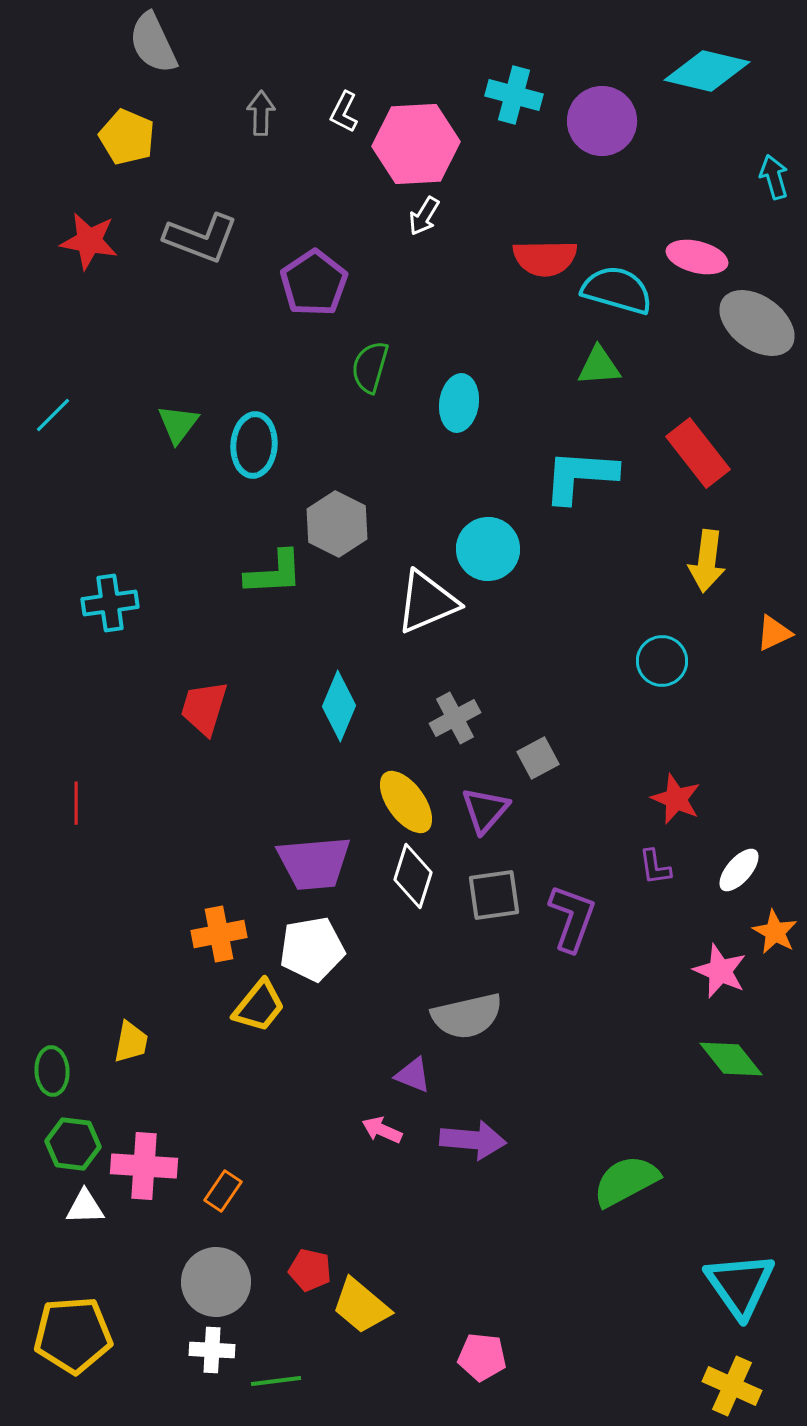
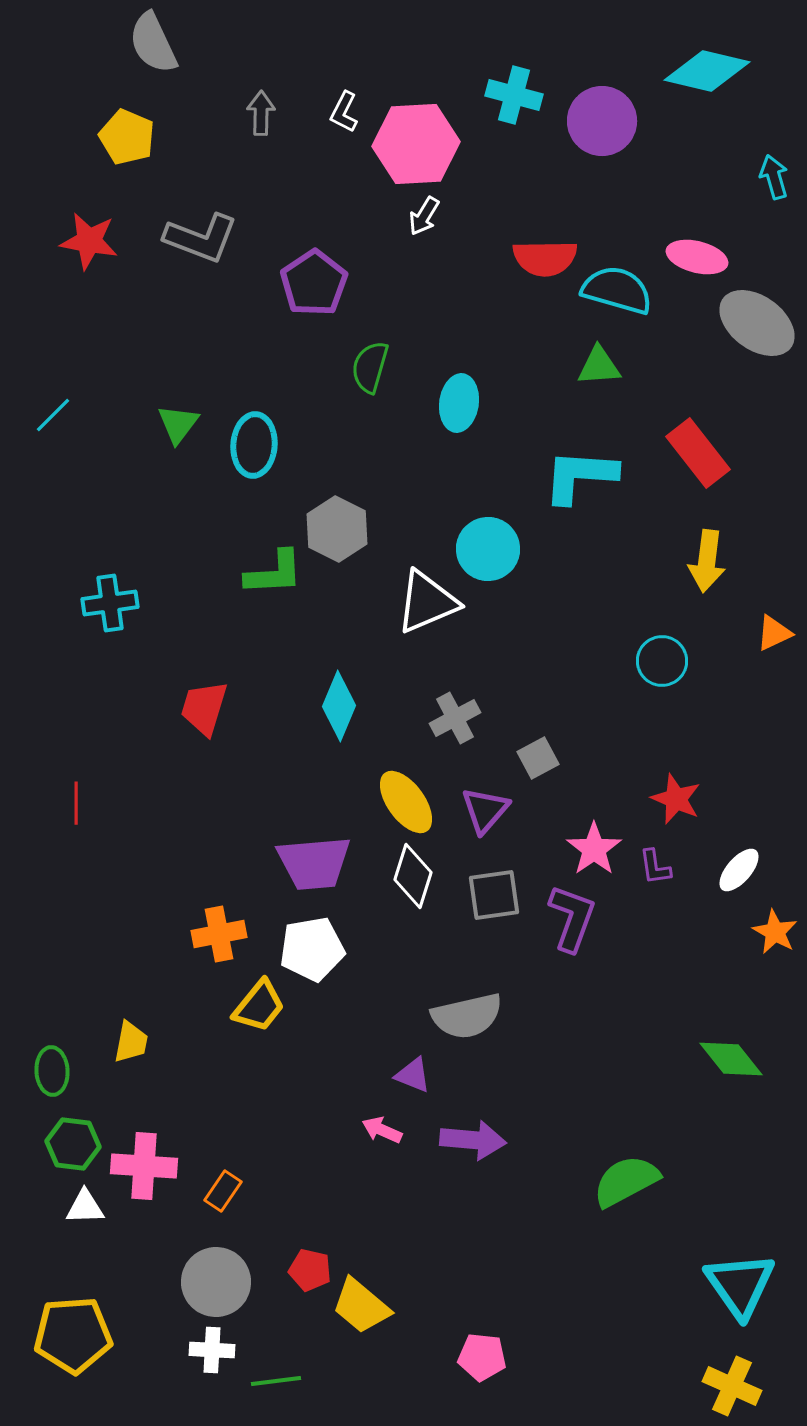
gray hexagon at (337, 524): moved 5 px down
pink star at (720, 971): moved 126 px left, 122 px up; rotated 14 degrees clockwise
